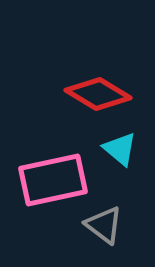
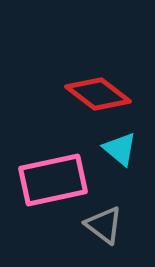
red diamond: rotated 6 degrees clockwise
